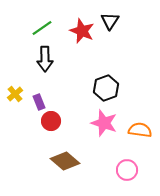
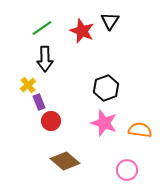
yellow cross: moved 13 px right, 9 px up
